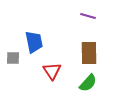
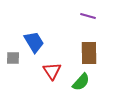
blue trapezoid: rotated 20 degrees counterclockwise
green semicircle: moved 7 px left, 1 px up
